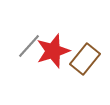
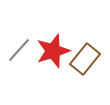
gray line: moved 10 px left, 4 px down
